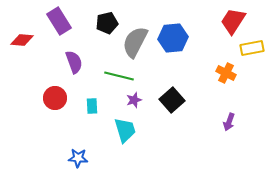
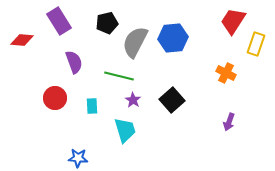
yellow rectangle: moved 4 px right, 4 px up; rotated 60 degrees counterclockwise
purple star: moved 1 px left; rotated 21 degrees counterclockwise
